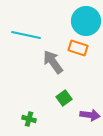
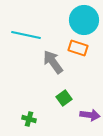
cyan circle: moved 2 px left, 1 px up
